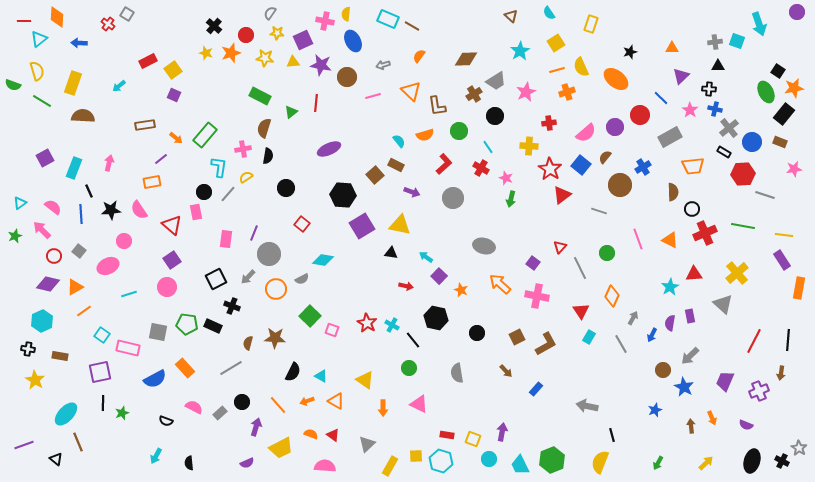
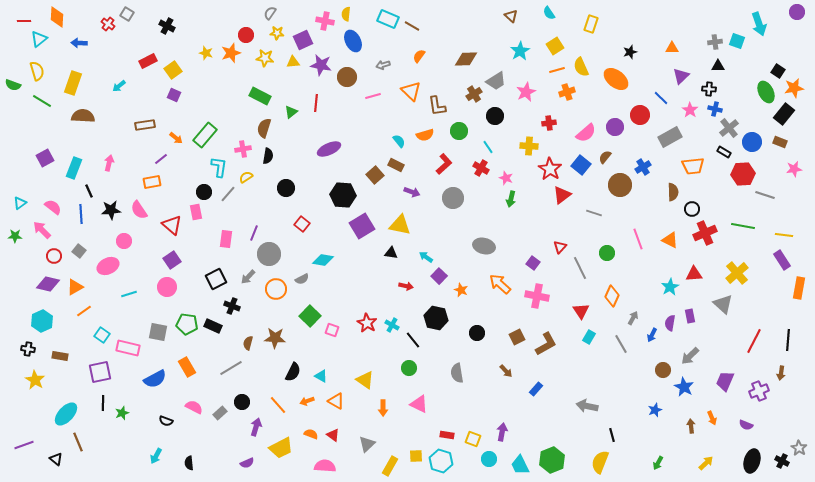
black cross at (214, 26): moved 47 px left; rotated 14 degrees counterclockwise
yellow square at (556, 43): moved 1 px left, 3 px down
gray line at (599, 211): moved 5 px left, 2 px down
green star at (15, 236): rotated 24 degrees clockwise
orange rectangle at (185, 368): moved 2 px right, 1 px up; rotated 12 degrees clockwise
